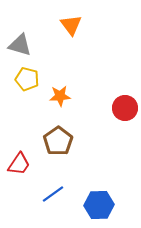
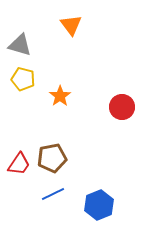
yellow pentagon: moved 4 px left
orange star: rotated 30 degrees counterclockwise
red circle: moved 3 px left, 1 px up
brown pentagon: moved 6 px left, 17 px down; rotated 24 degrees clockwise
blue line: rotated 10 degrees clockwise
blue hexagon: rotated 20 degrees counterclockwise
